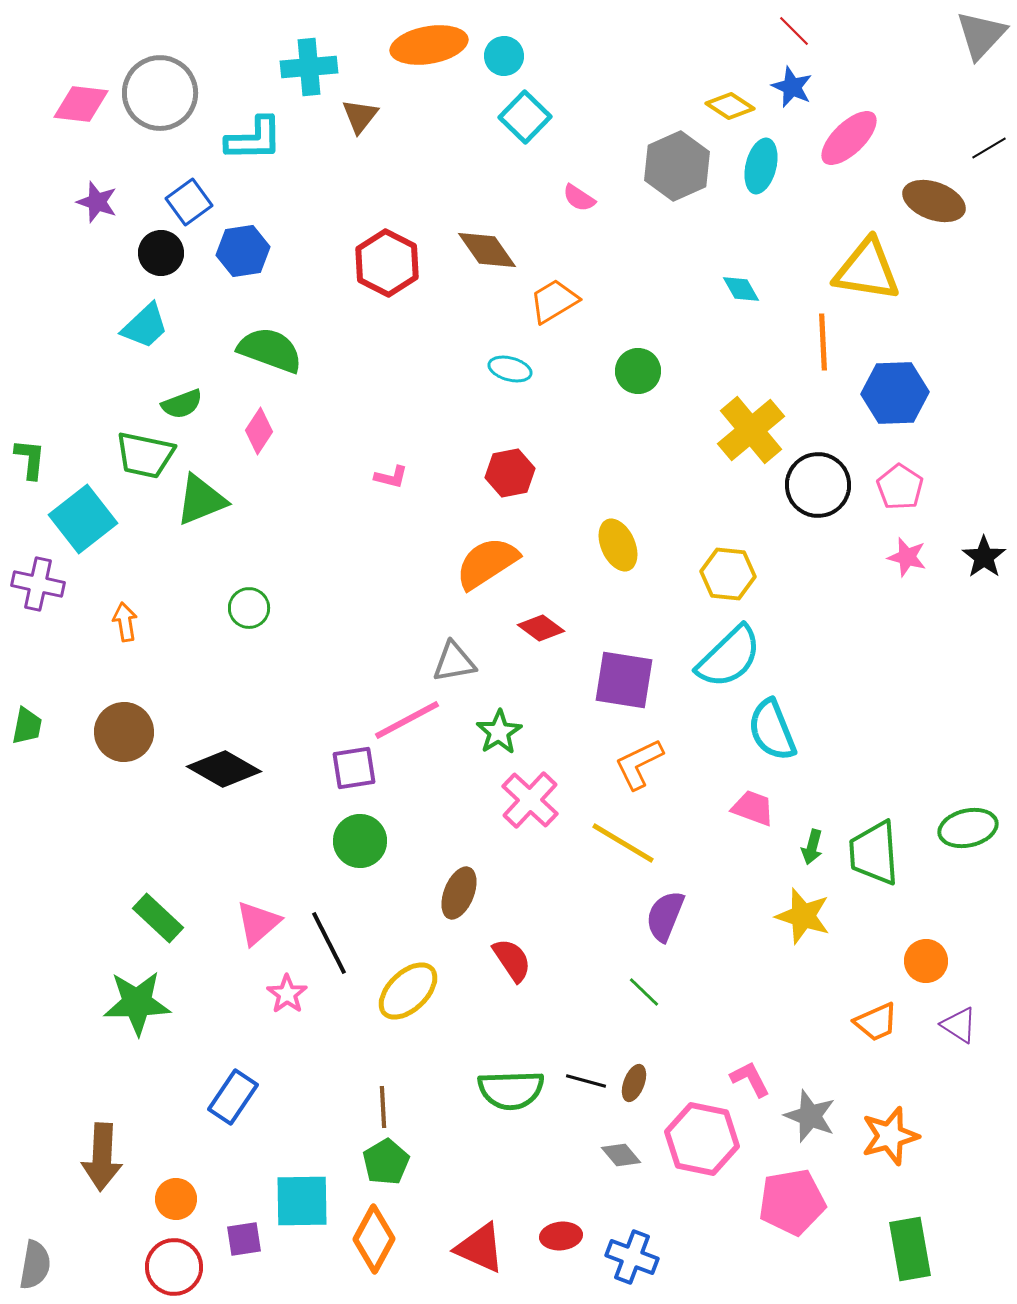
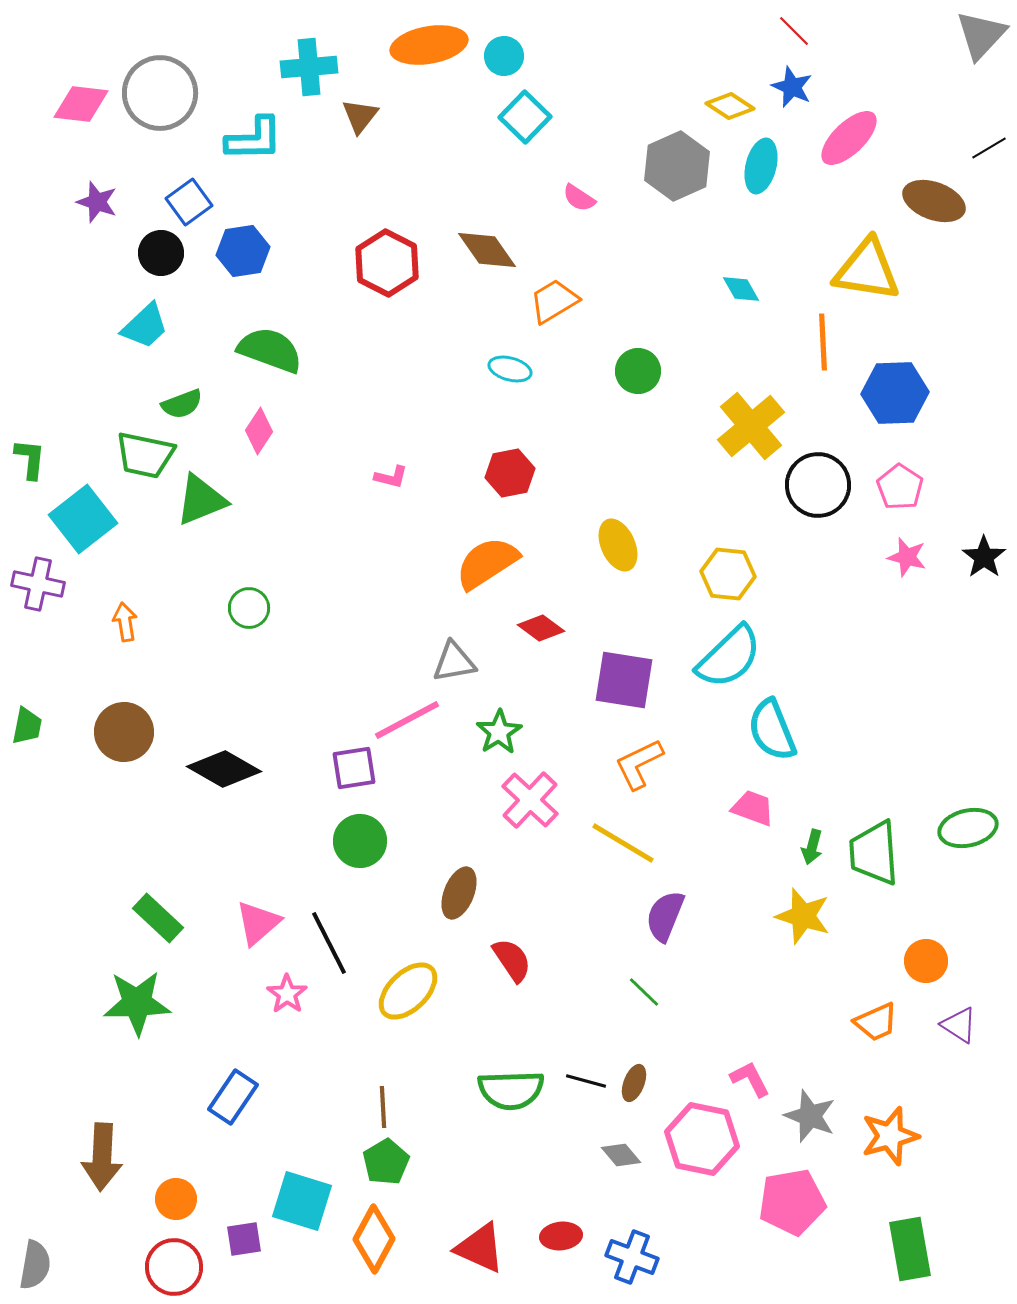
yellow cross at (751, 430): moved 4 px up
cyan square at (302, 1201): rotated 18 degrees clockwise
